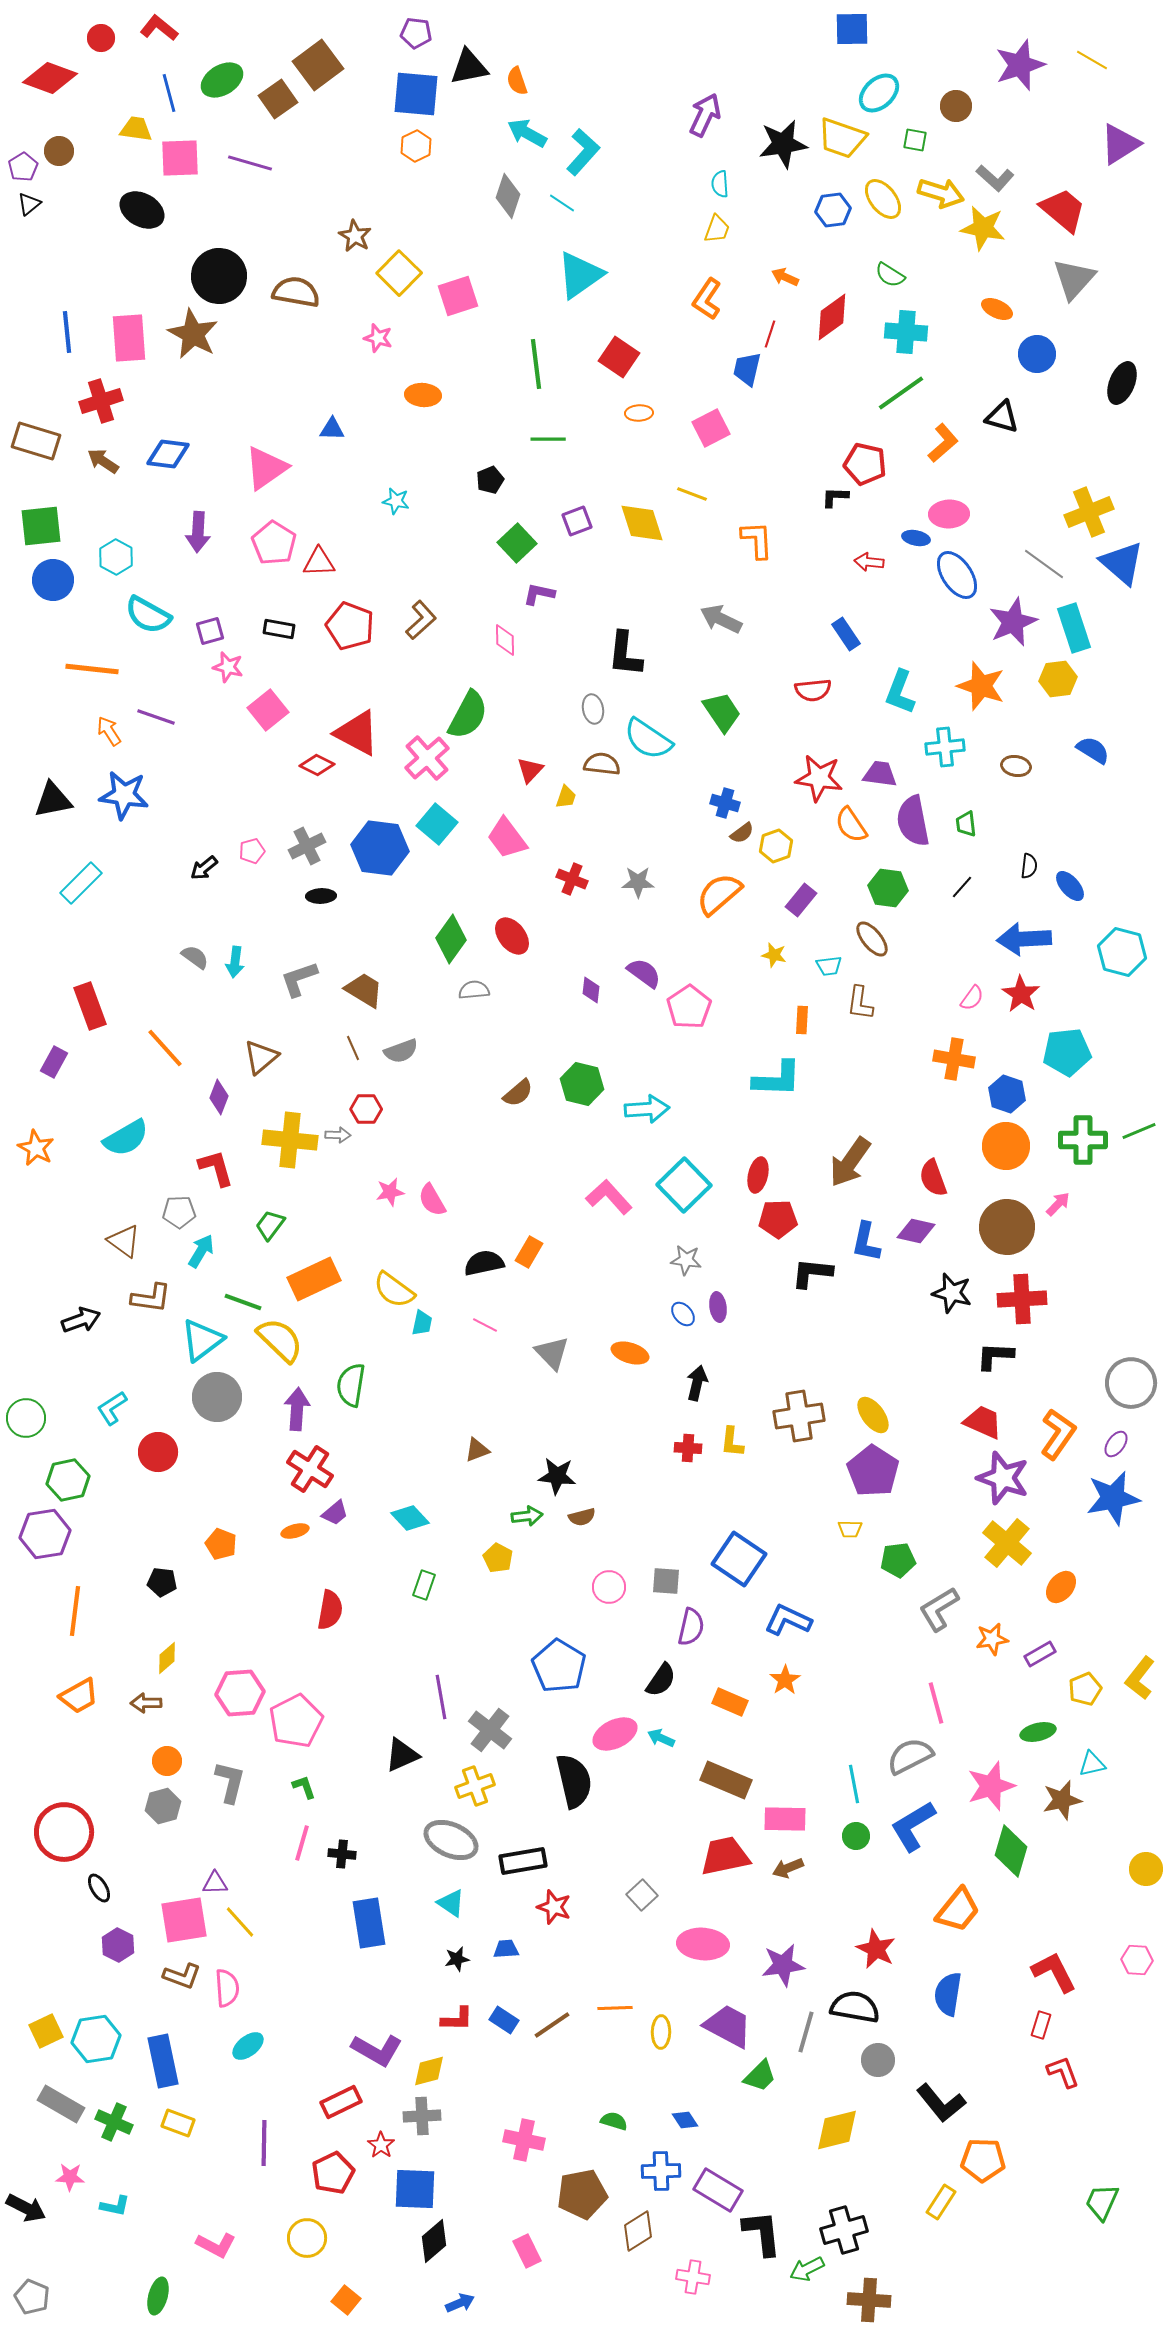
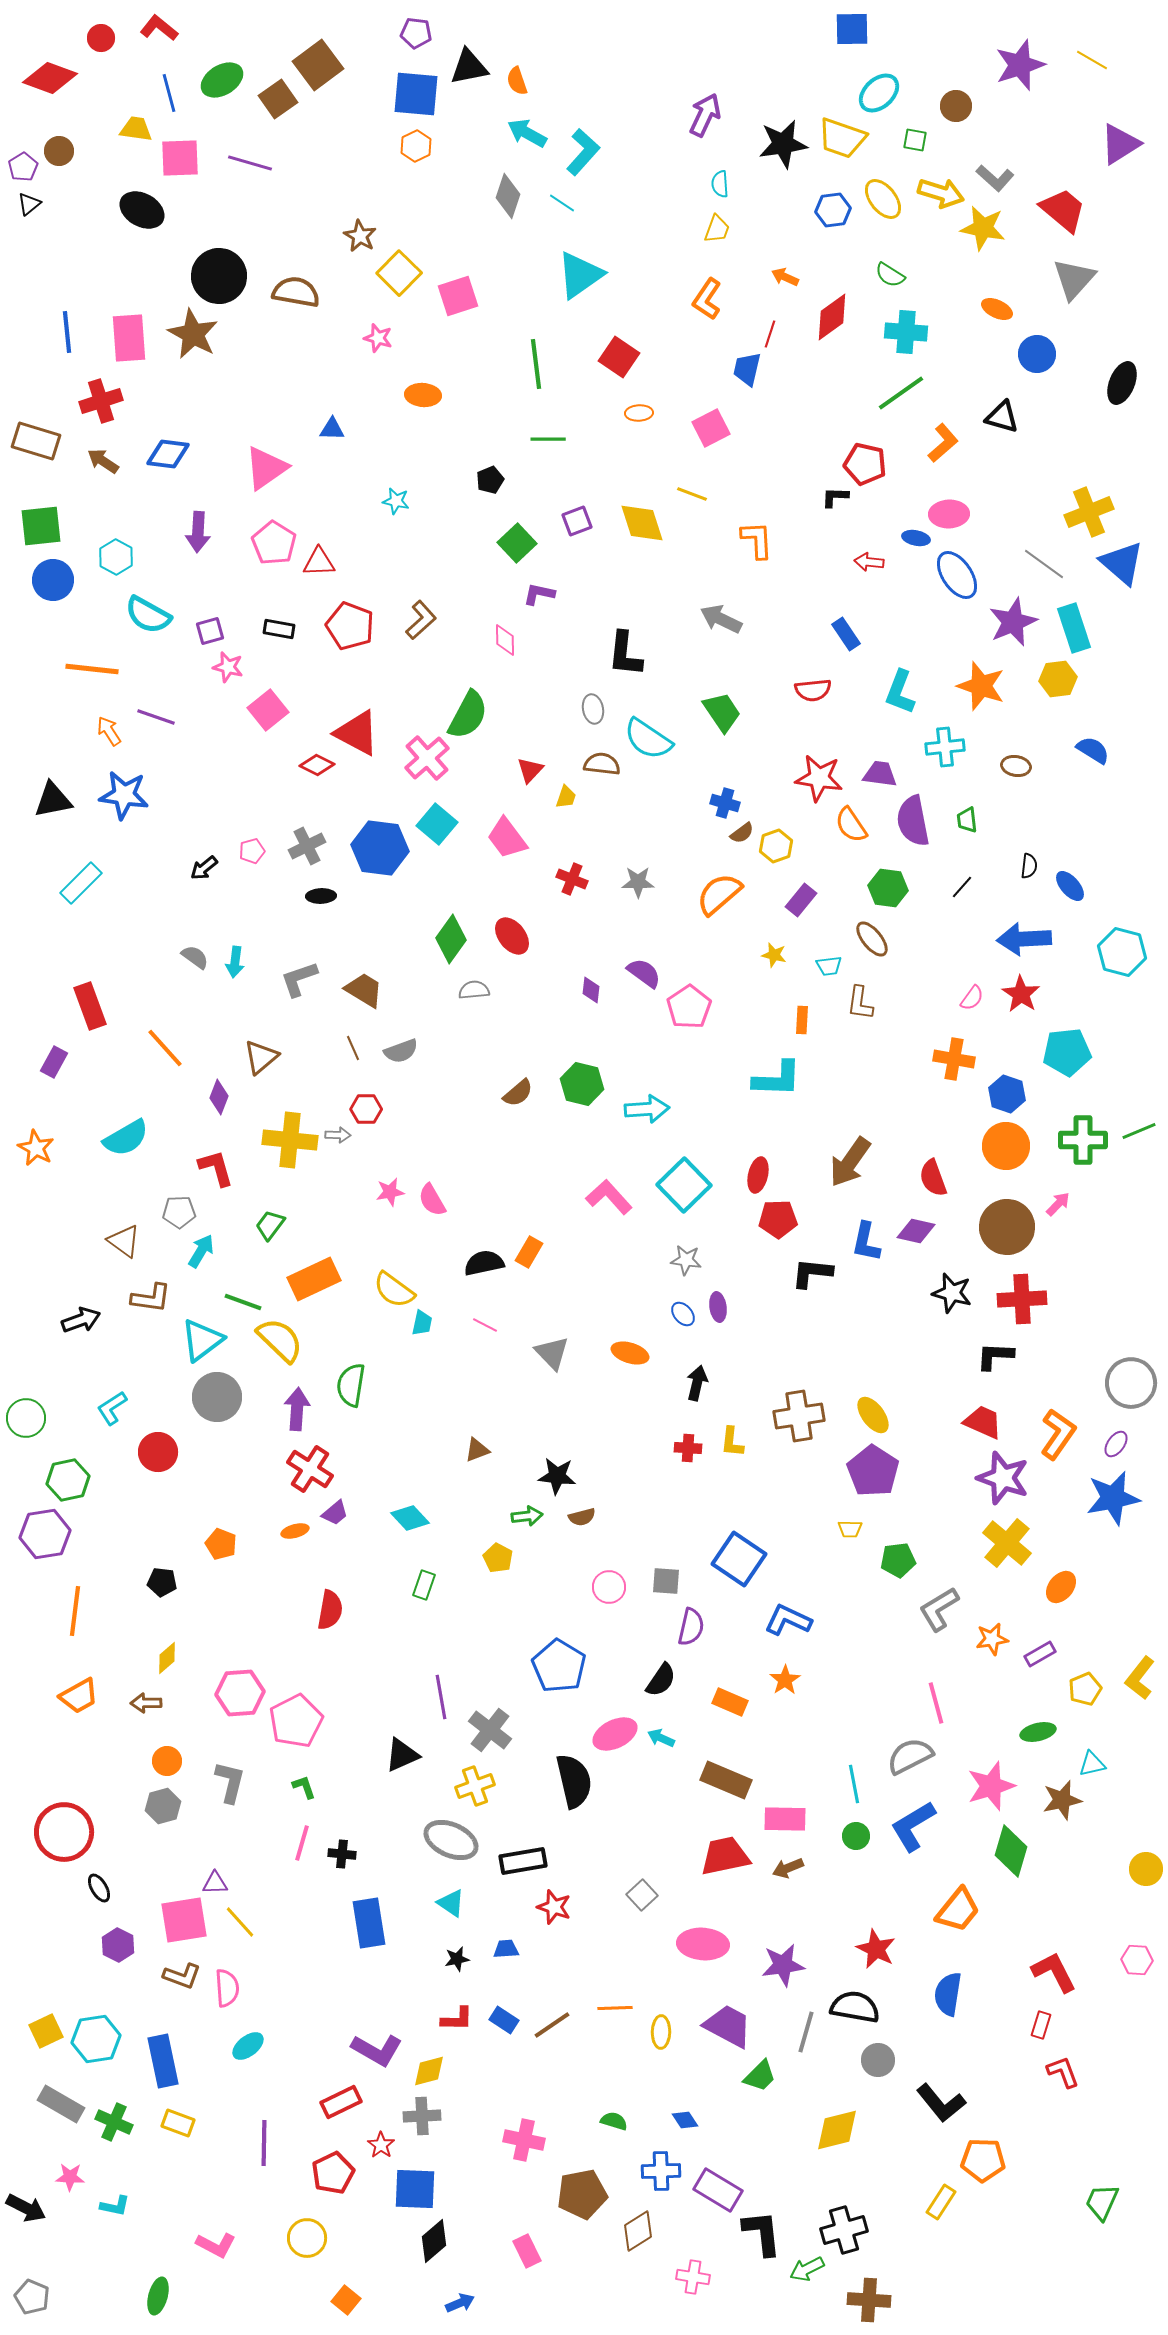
brown star at (355, 236): moved 5 px right
green trapezoid at (966, 824): moved 1 px right, 4 px up
